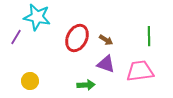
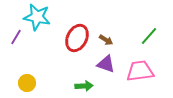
green line: rotated 42 degrees clockwise
yellow circle: moved 3 px left, 2 px down
green arrow: moved 2 px left, 1 px down
